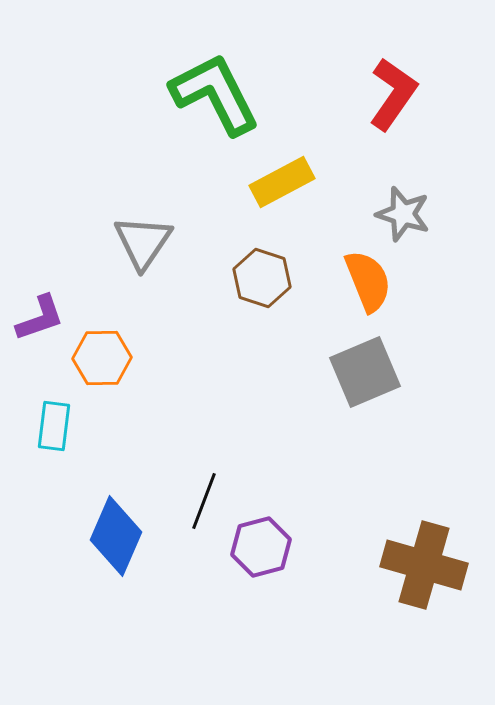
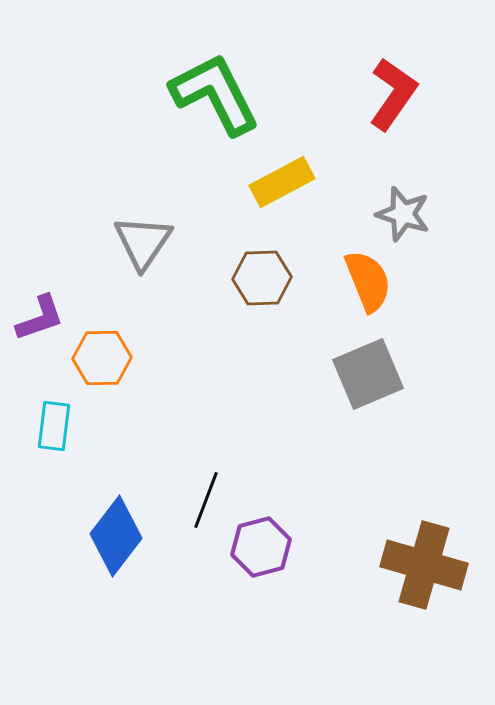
brown hexagon: rotated 20 degrees counterclockwise
gray square: moved 3 px right, 2 px down
black line: moved 2 px right, 1 px up
blue diamond: rotated 14 degrees clockwise
